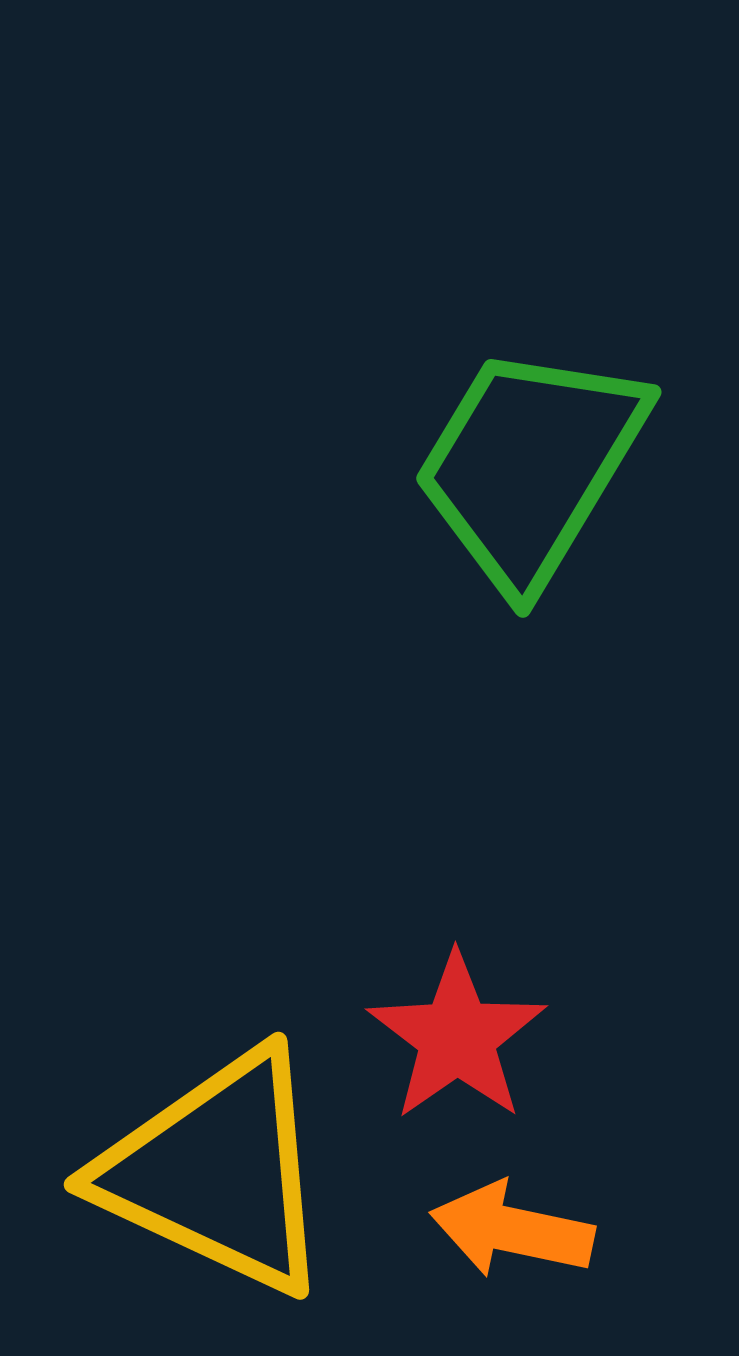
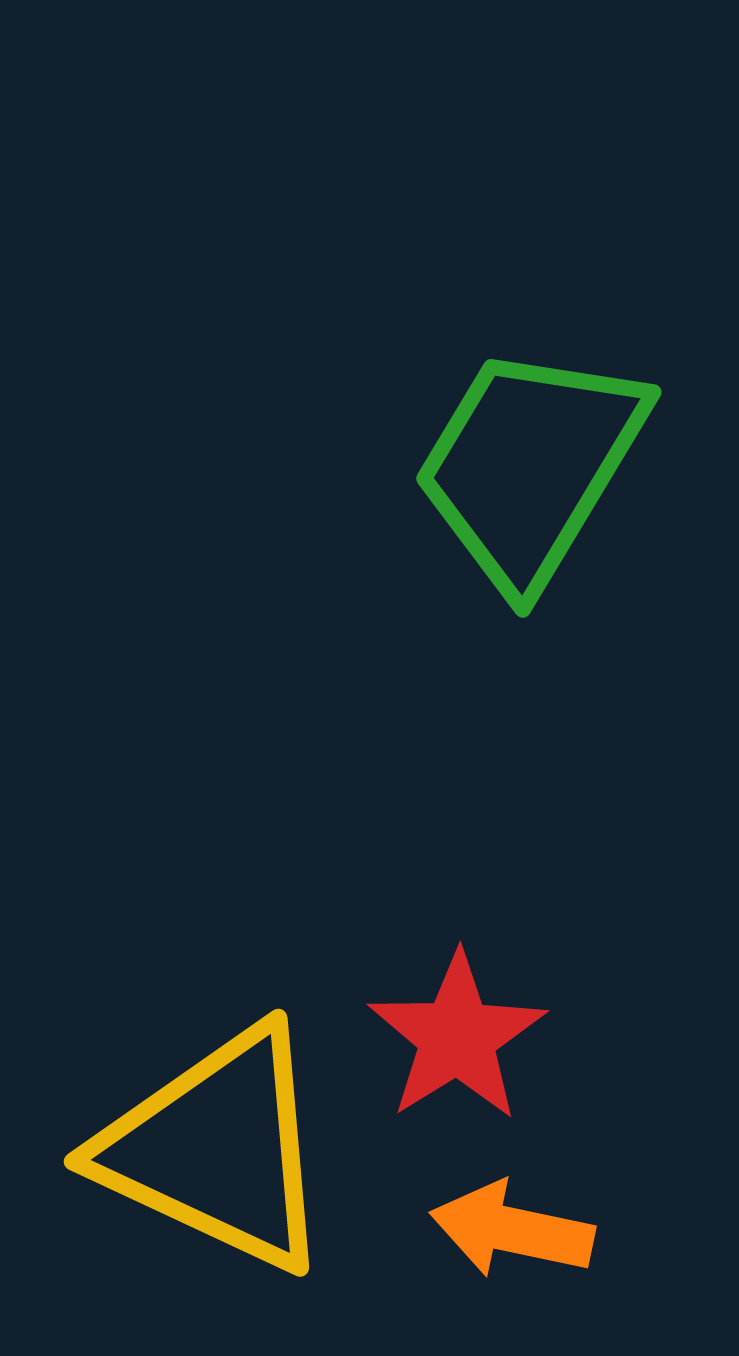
red star: rotated 3 degrees clockwise
yellow triangle: moved 23 px up
